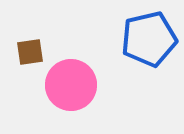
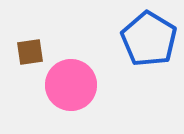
blue pentagon: rotated 28 degrees counterclockwise
